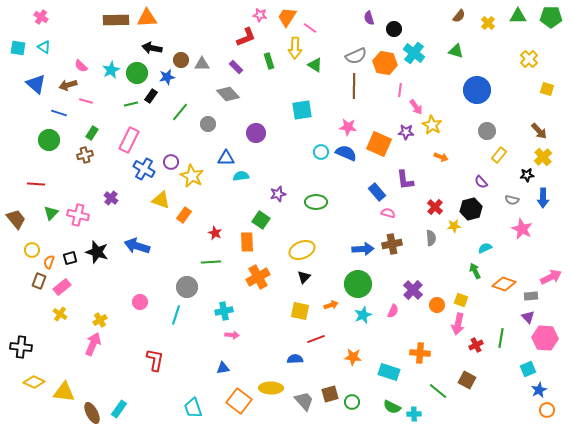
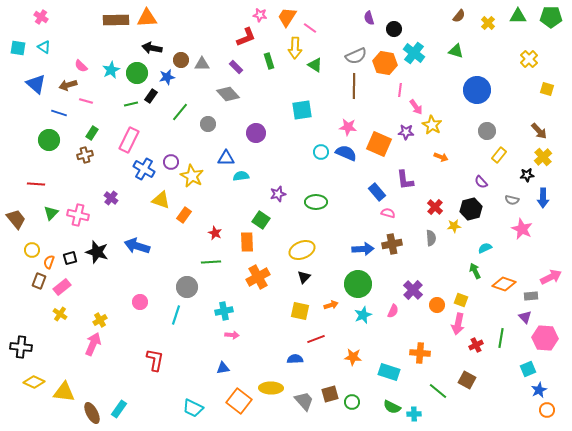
purple triangle at (528, 317): moved 3 px left
cyan trapezoid at (193, 408): rotated 45 degrees counterclockwise
